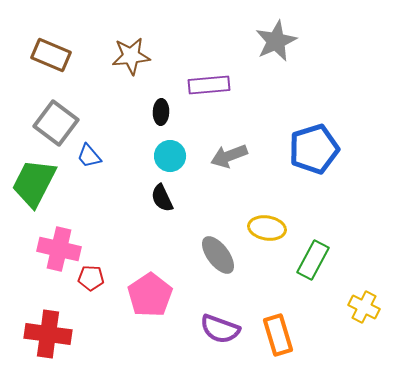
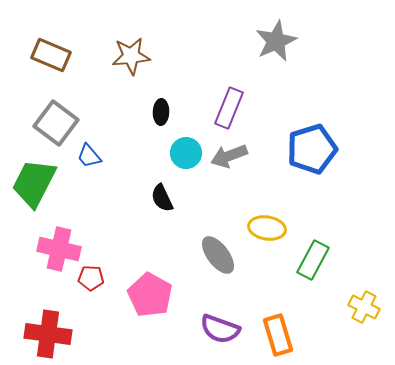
purple rectangle: moved 20 px right, 23 px down; rotated 63 degrees counterclockwise
blue pentagon: moved 2 px left
cyan circle: moved 16 px right, 3 px up
pink pentagon: rotated 9 degrees counterclockwise
